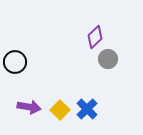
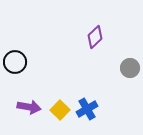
gray circle: moved 22 px right, 9 px down
blue cross: rotated 15 degrees clockwise
